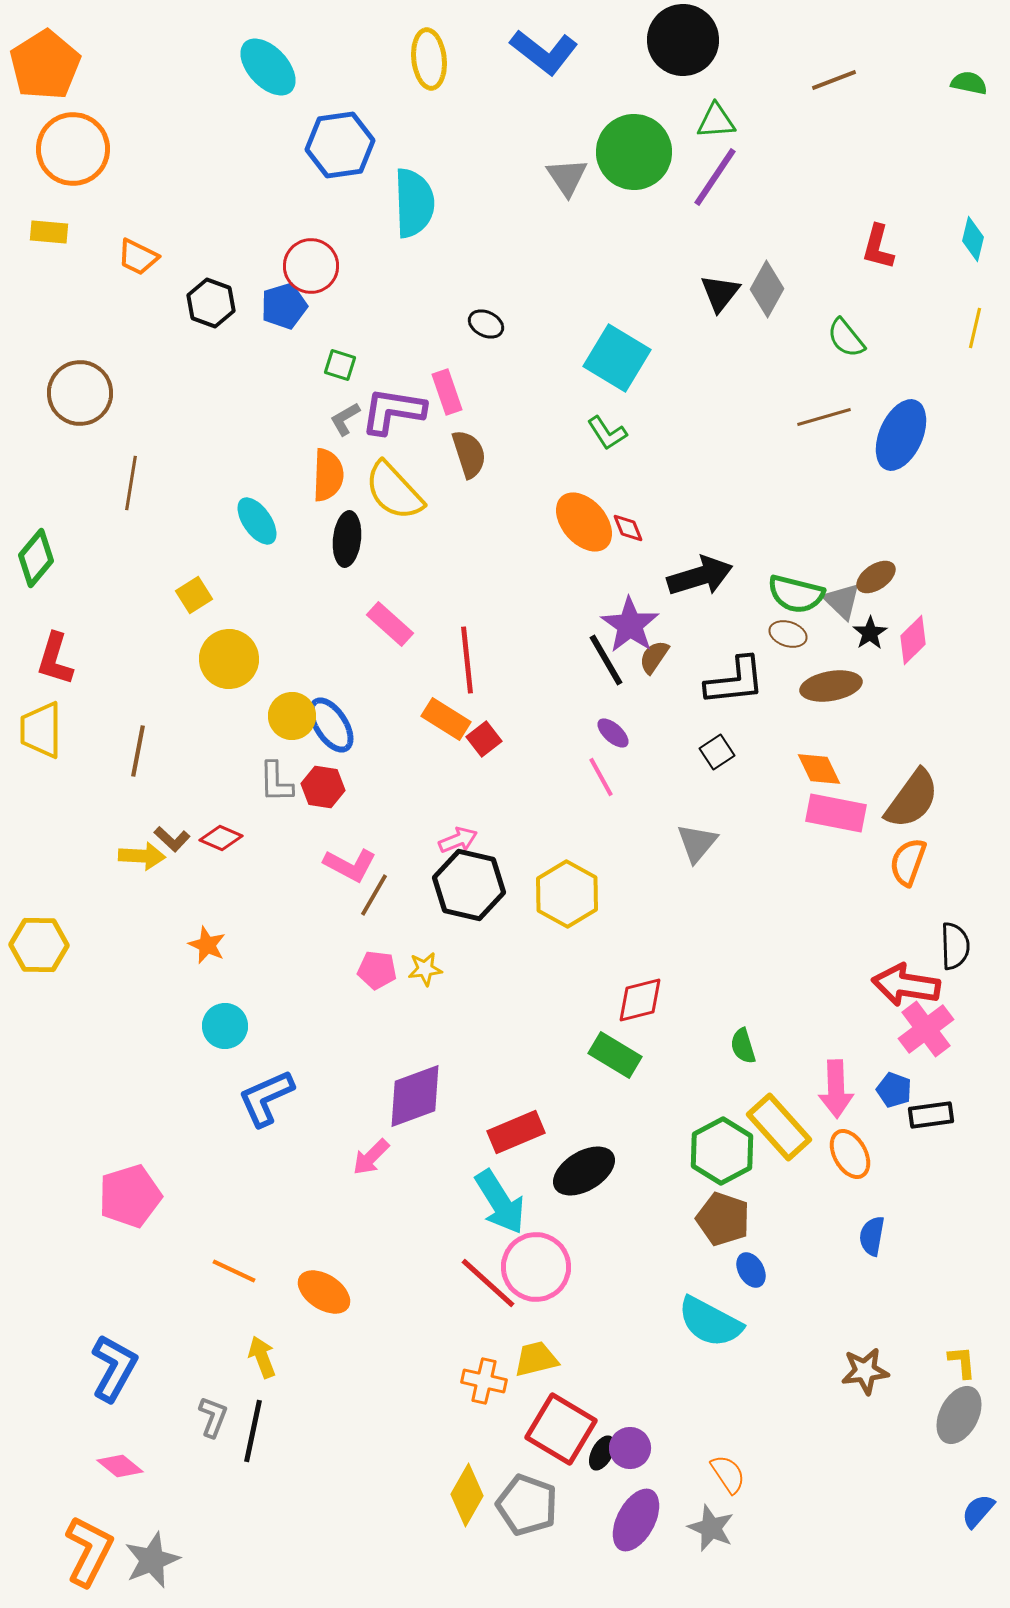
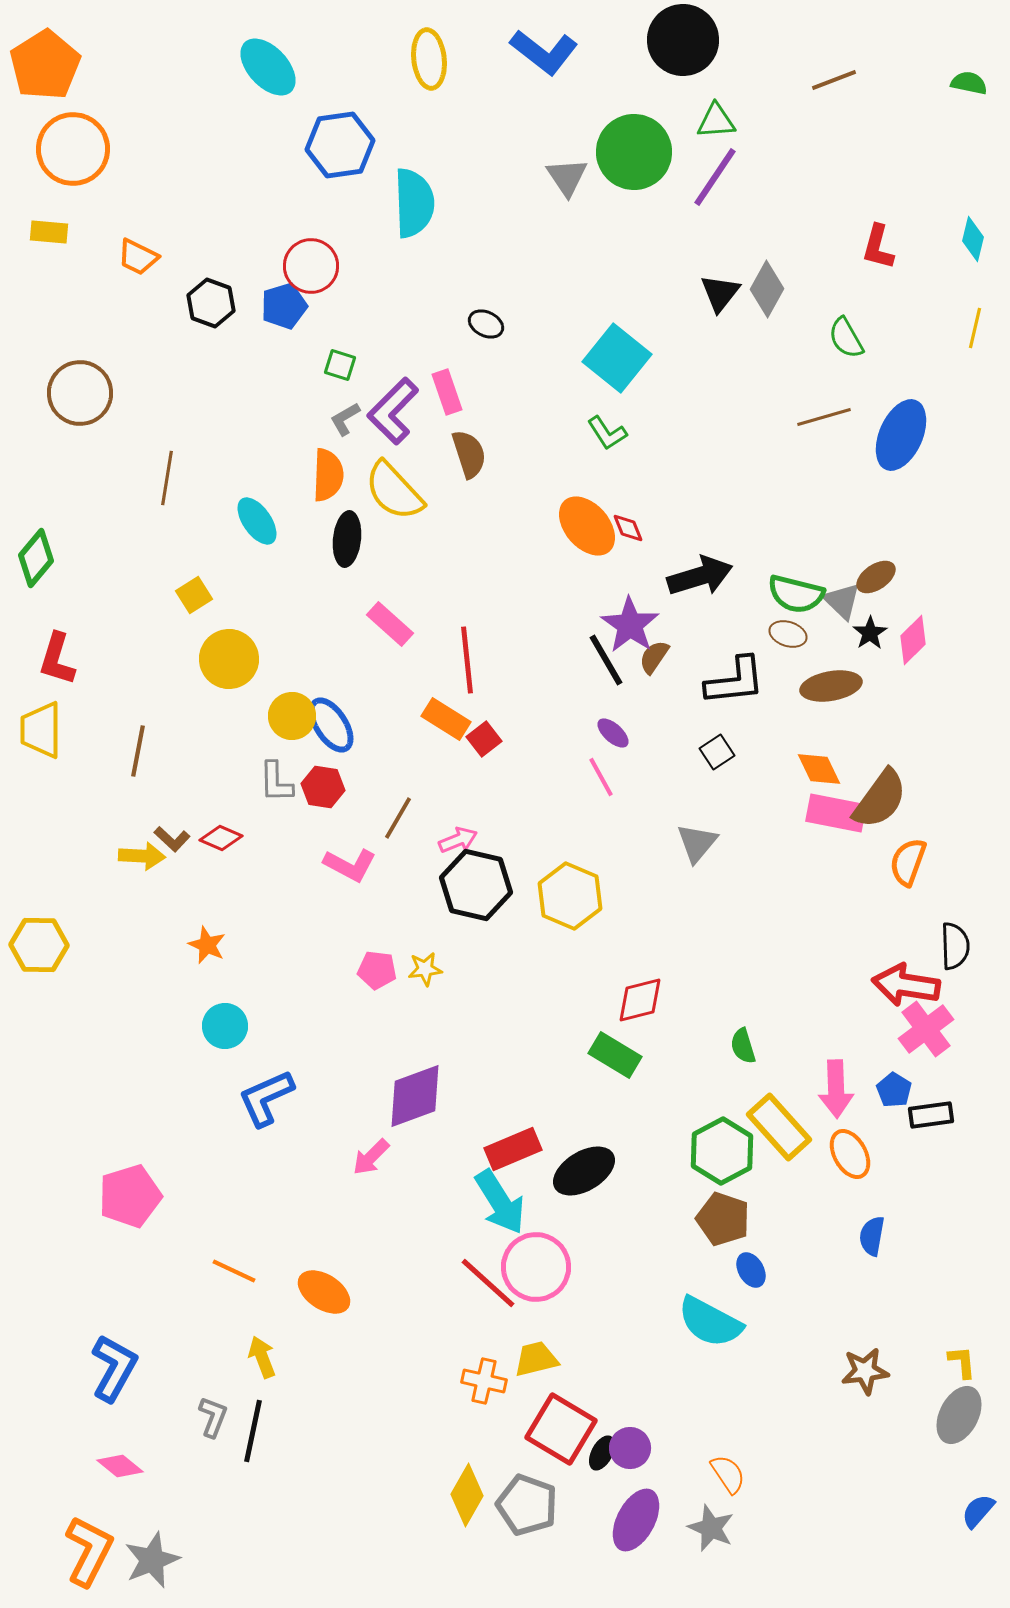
green semicircle at (846, 338): rotated 9 degrees clockwise
cyan square at (617, 358): rotated 8 degrees clockwise
purple L-shape at (393, 411): rotated 54 degrees counterclockwise
brown line at (131, 483): moved 36 px right, 5 px up
orange ellipse at (584, 522): moved 3 px right, 4 px down
red L-shape at (55, 659): moved 2 px right
brown semicircle at (912, 799): moved 32 px left
black hexagon at (469, 885): moved 7 px right
yellow hexagon at (567, 894): moved 3 px right, 2 px down; rotated 6 degrees counterclockwise
brown line at (374, 895): moved 24 px right, 77 px up
blue pentagon at (894, 1090): rotated 12 degrees clockwise
red rectangle at (516, 1132): moved 3 px left, 17 px down
